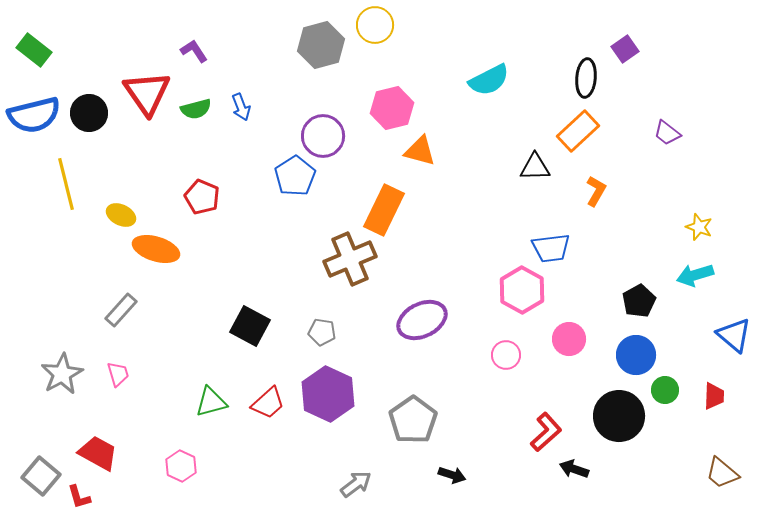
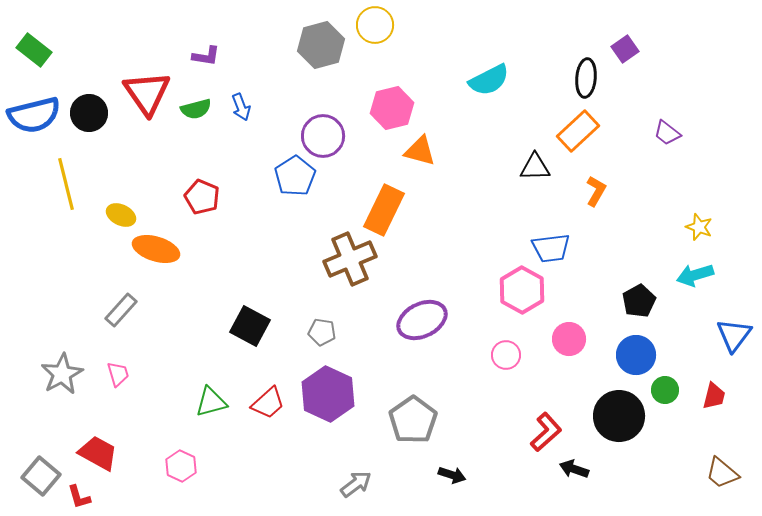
purple L-shape at (194, 51): moved 12 px right, 5 px down; rotated 132 degrees clockwise
blue triangle at (734, 335): rotated 27 degrees clockwise
red trapezoid at (714, 396): rotated 12 degrees clockwise
